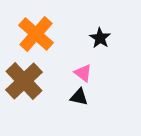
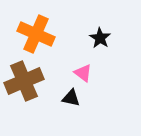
orange cross: rotated 18 degrees counterclockwise
brown cross: rotated 21 degrees clockwise
black triangle: moved 8 px left, 1 px down
